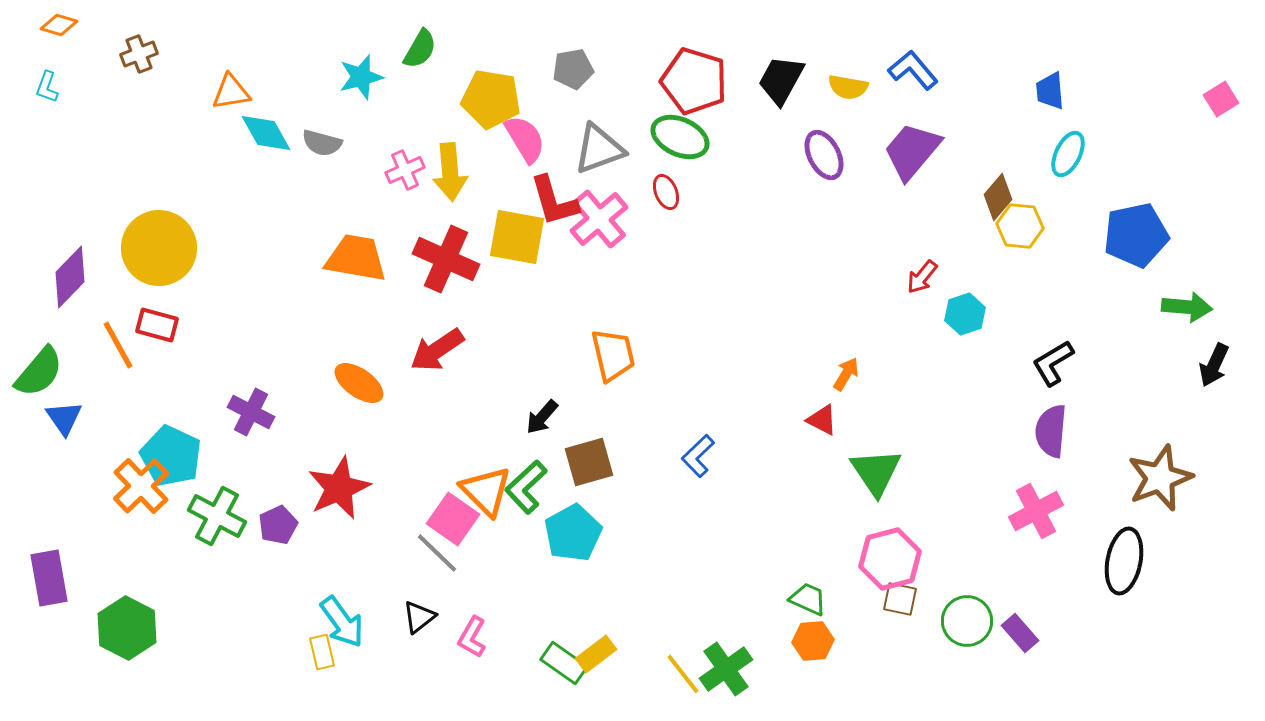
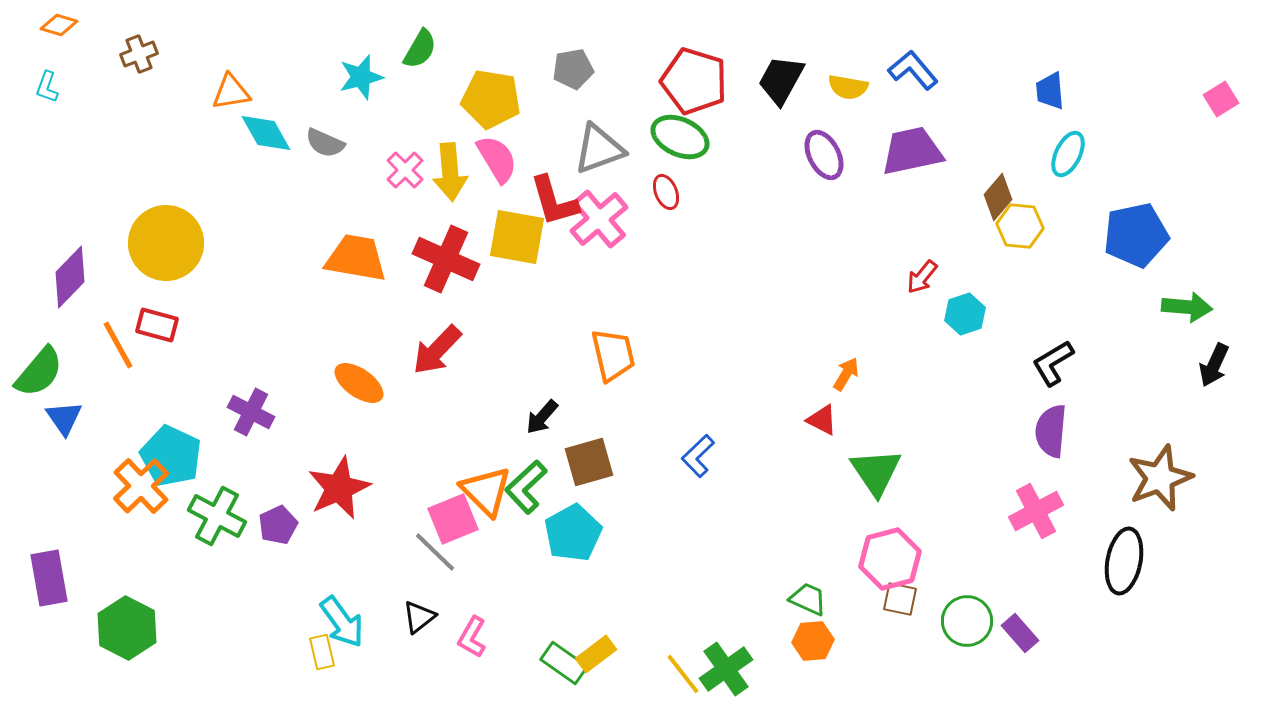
pink semicircle at (525, 139): moved 28 px left, 20 px down
gray semicircle at (322, 143): moved 3 px right; rotated 9 degrees clockwise
purple trapezoid at (912, 151): rotated 38 degrees clockwise
pink cross at (405, 170): rotated 21 degrees counterclockwise
yellow circle at (159, 248): moved 7 px right, 5 px up
red arrow at (437, 350): rotated 12 degrees counterclockwise
pink square at (453, 519): rotated 33 degrees clockwise
gray line at (437, 553): moved 2 px left, 1 px up
